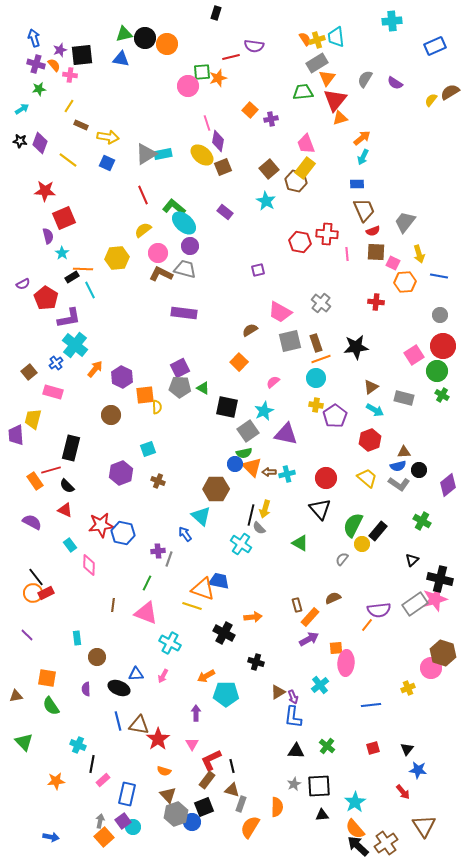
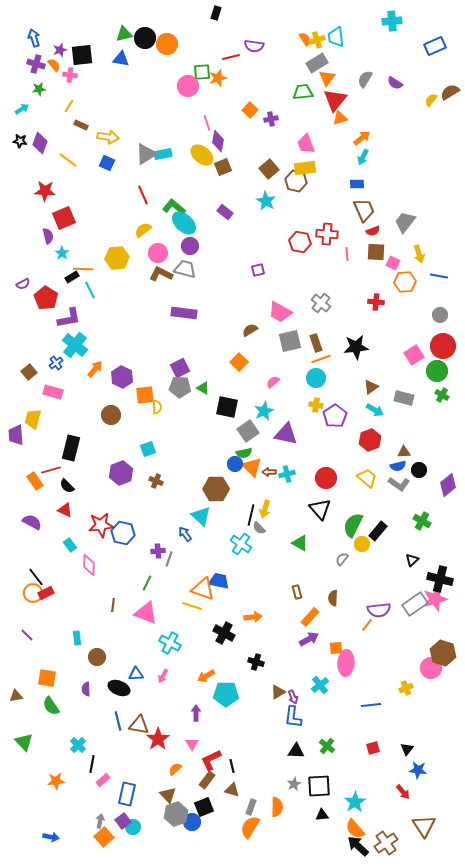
yellow rectangle at (305, 168): rotated 45 degrees clockwise
brown cross at (158, 481): moved 2 px left
brown semicircle at (333, 598): rotated 63 degrees counterclockwise
brown rectangle at (297, 605): moved 13 px up
yellow cross at (408, 688): moved 2 px left
cyan cross at (78, 745): rotated 21 degrees clockwise
orange semicircle at (164, 771): moved 11 px right, 2 px up; rotated 120 degrees clockwise
gray rectangle at (241, 804): moved 10 px right, 3 px down
